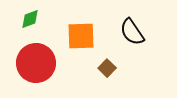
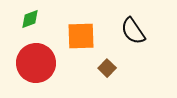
black semicircle: moved 1 px right, 1 px up
